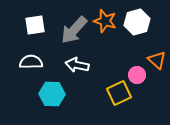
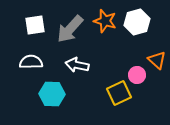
gray arrow: moved 4 px left, 1 px up
